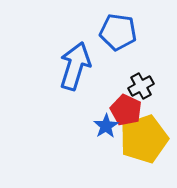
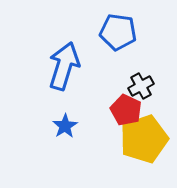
blue arrow: moved 11 px left
blue star: moved 41 px left
